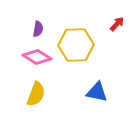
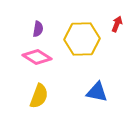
red arrow: rotated 21 degrees counterclockwise
yellow hexagon: moved 6 px right, 6 px up
yellow semicircle: moved 3 px right, 2 px down
